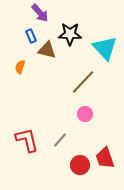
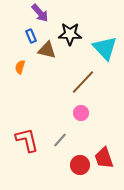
pink circle: moved 4 px left, 1 px up
red trapezoid: moved 1 px left
